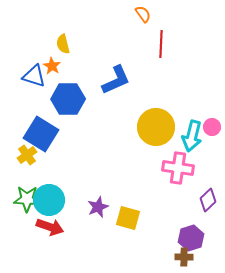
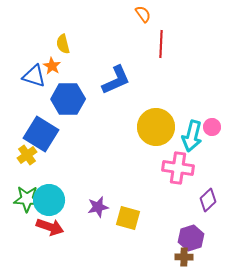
purple star: rotated 10 degrees clockwise
